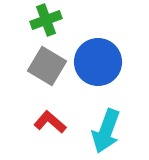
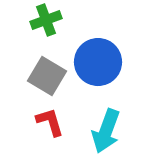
gray square: moved 10 px down
red L-shape: rotated 32 degrees clockwise
